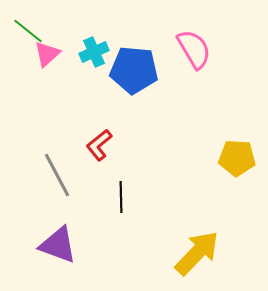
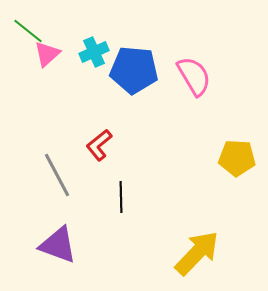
pink semicircle: moved 27 px down
